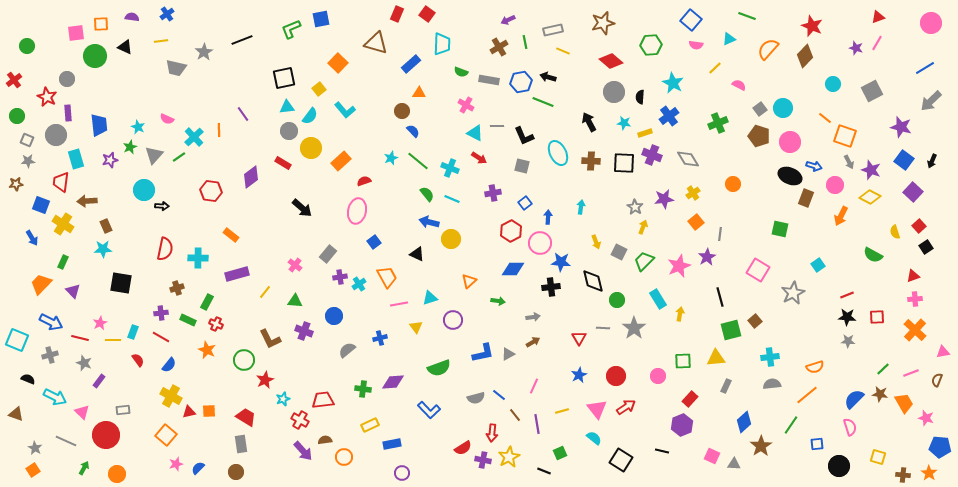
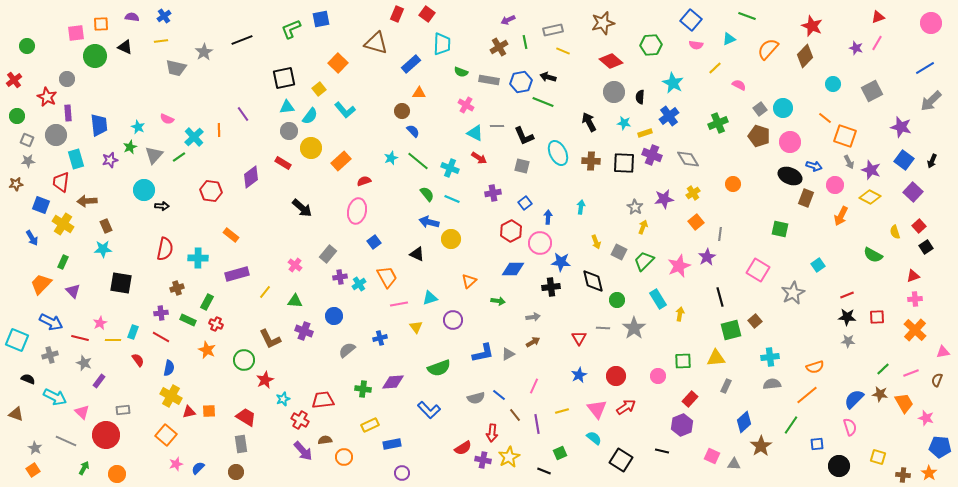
blue cross at (167, 14): moved 3 px left, 2 px down
blue semicircle at (169, 365): moved 3 px down; rotated 28 degrees counterclockwise
